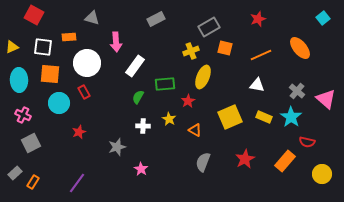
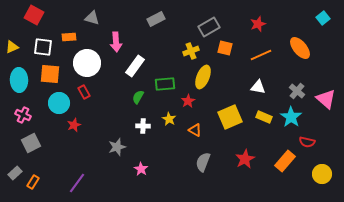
red star at (258, 19): moved 5 px down
white triangle at (257, 85): moved 1 px right, 2 px down
red star at (79, 132): moved 5 px left, 7 px up
